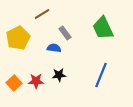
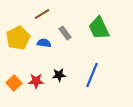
green trapezoid: moved 4 px left
blue semicircle: moved 10 px left, 5 px up
blue line: moved 9 px left
